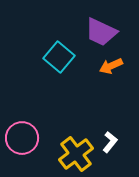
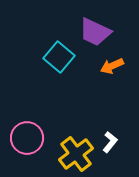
purple trapezoid: moved 6 px left
orange arrow: moved 1 px right
pink circle: moved 5 px right
